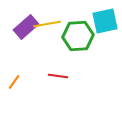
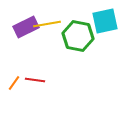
purple rectangle: rotated 15 degrees clockwise
green hexagon: rotated 16 degrees clockwise
red line: moved 23 px left, 4 px down
orange line: moved 1 px down
